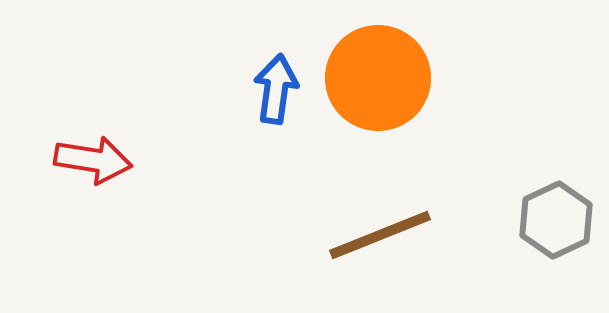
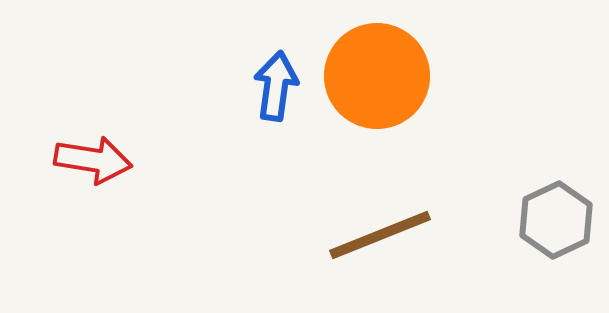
orange circle: moved 1 px left, 2 px up
blue arrow: moved 3 px up
